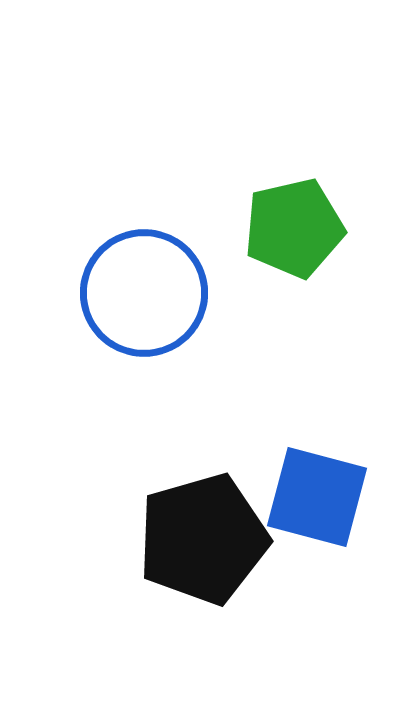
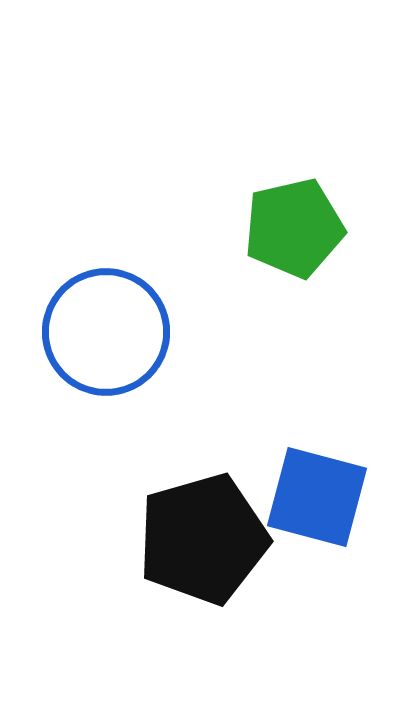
blue circle: moved 38 px left, 39 px down
